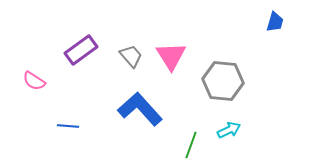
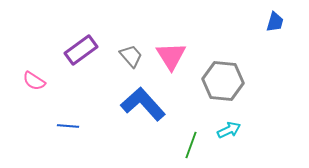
blue L-shape: moved 3 px right, 5 px up
